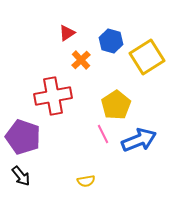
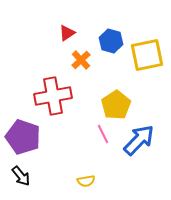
yellow square: moved 2 px up; rotated 20 degrees clockwise
blue arrow: rotated 24 degrees counterclockwise
